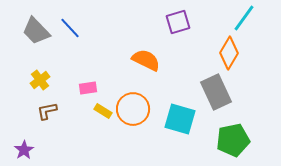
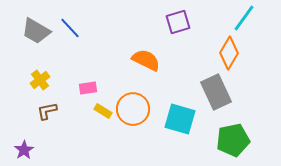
gray trapezoid: rotated 16 degrees counterclockwise
